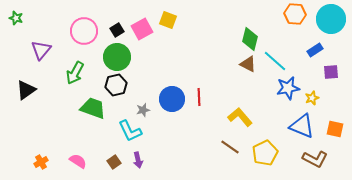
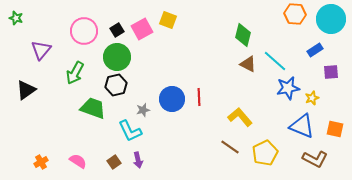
green diamond: moved 7 px left, 4 px up
